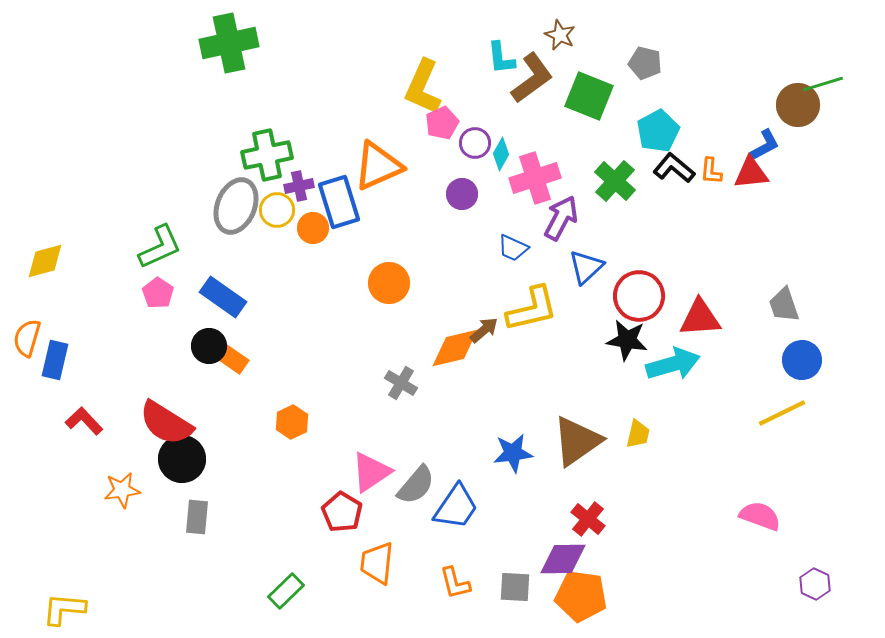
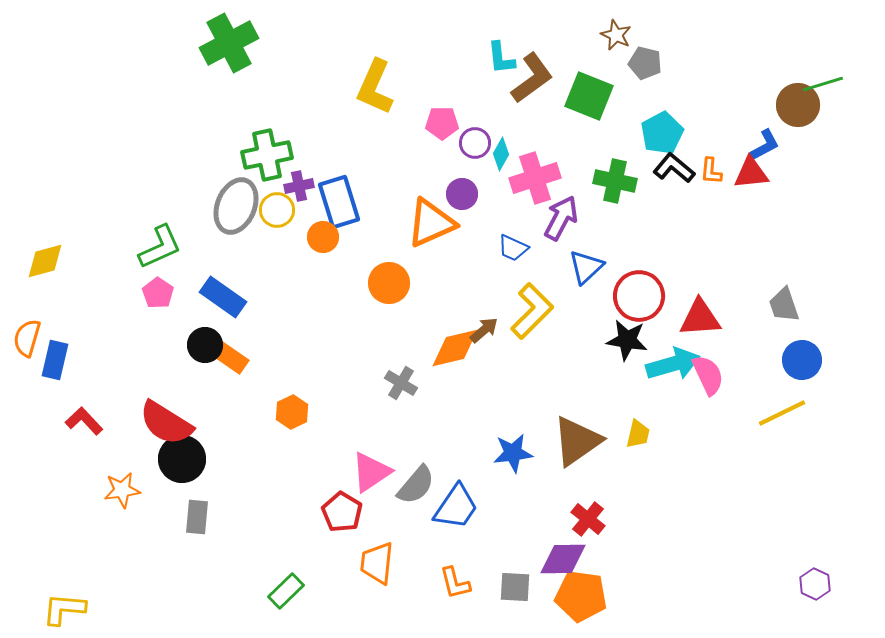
brown star at (560, 35): moved 56 px right
green cross at (229, 43): rotated 16 degrees counterclockwise
yellow L-shape at (423, 87): moved 48 px left
pink pentagon at (442, 123): rotated 24 degrees clockwise
cyan pentagon at (658, 131): moved 4 px right, 2 px down
orange triangle at (378, 166): moved 53 px right, 57 px down
green cross at (615, 181): rotated 30 degrees counterclockwise
orange circle at (313, 228): moved 10 px right, 9 px down
yellow L-shape at (532, 309): moved 2 px down; rotated 32 degrees counterclockwise
black circle at (209, 346): moved 4 px left, 1 px up
orange hexagon at (292, 422): moved 10 px up
pink semicircle at (760, 516): moved 52 px left, 141 px up; rotated 45 degrees clockwise
